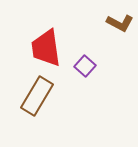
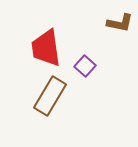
brown L-shape: rotated 16 degrees counterclockwise
brown rectangle: moved 13 px right
